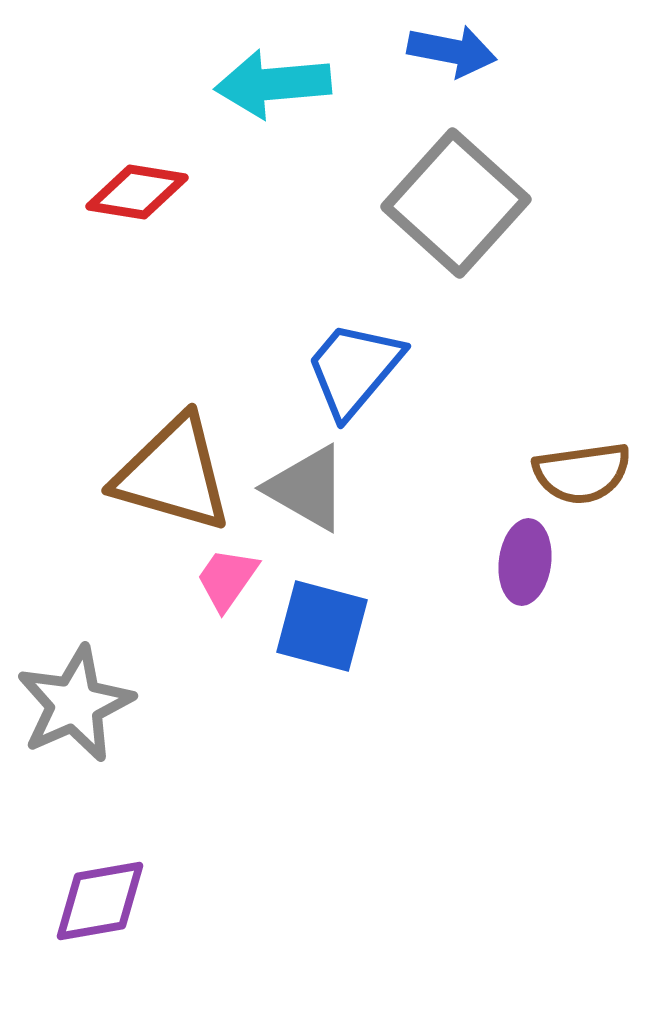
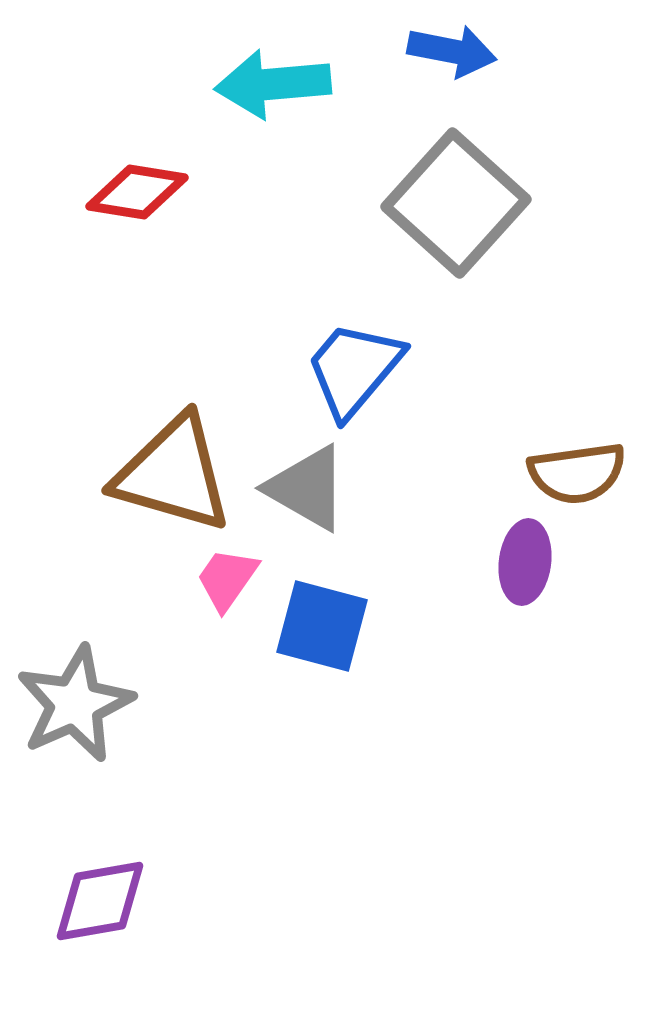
brown semicircle: moved 5 px left
